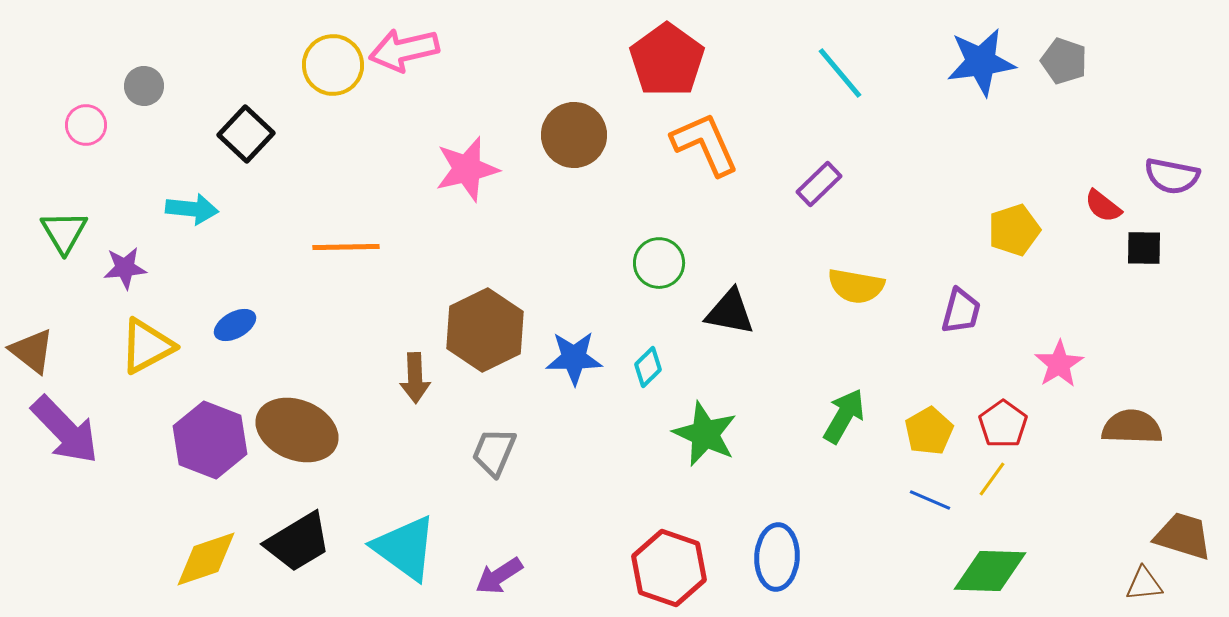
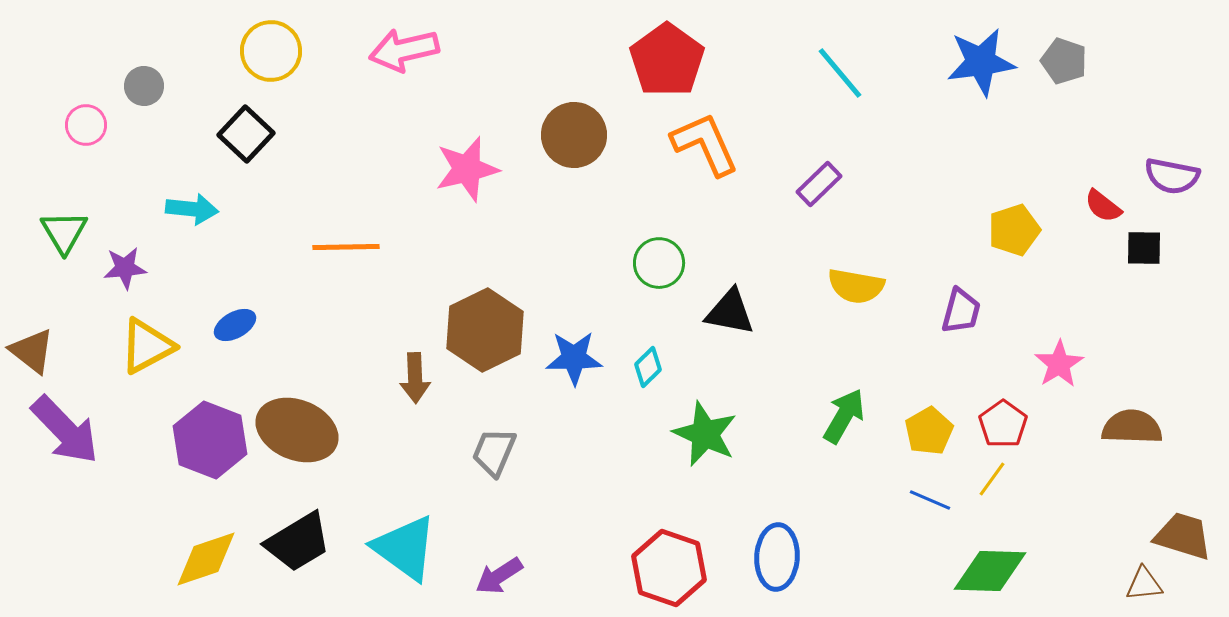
yellow circle at (333, 65): moved 62 px left, 14 px up
